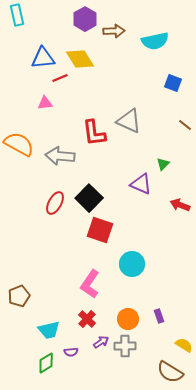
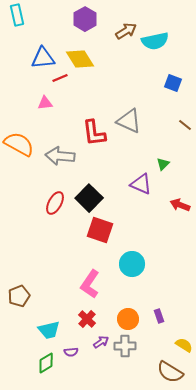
brown arrow: moved 12 px right; rotated 30 degrees counterclockwise
